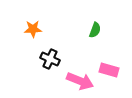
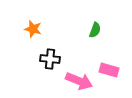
orange star: rotated 18 degrees clockwise
black cross: rotated 18 degrees counterclockwise
pink arrow: moved 1 px left
